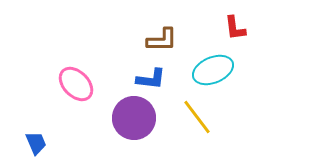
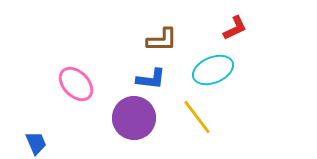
red L-shape: rotated 108 degrees counterclockwise
